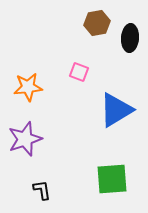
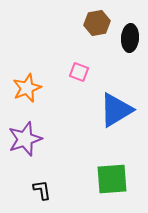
orange star: moved 1 px left, 1 px down; rotated 16 degrees counterclockwise
